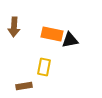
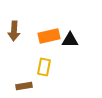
brown arrow: moved 4 px down
orange rectangle: moved 3 px left, 2 px down; rotated 25 degrees counterclockwise
black triangle: rotated 12 degrees clockwise
